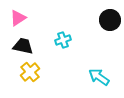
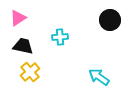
cyan cross: moved 3 px left, 3 px up; rotated 14 degrees clockwise
